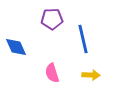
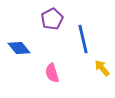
purple pentagon: rotated 25 degrees counterclockwise
blue diamond: moved 3 px right, 1 px down; rotated 15 degrees counterclockwise
yellow arrow: moved 11 px right, 7 px up; rotated 132 degrees counterclockwise
